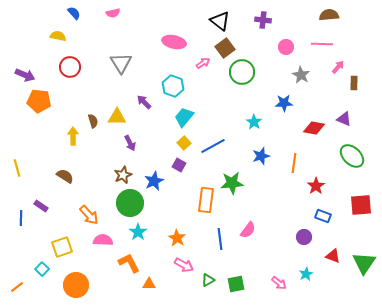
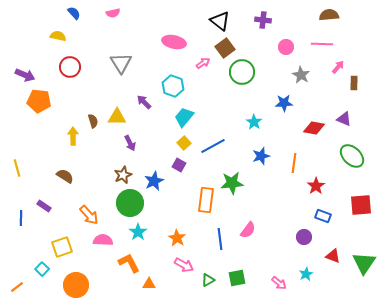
purple rectangle at (41, 206): moved 3 px right
green square at (236, 284): moved 1 px right, 6 px up
